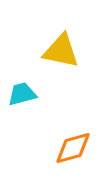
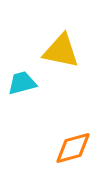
cyan trapezoid: moved 11 px up
